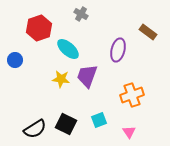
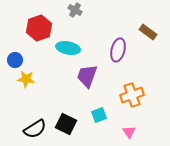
gray cross: moved 6 px left, 4 px up
cyan ellipse: moved 1 px up; rotated 30 degrees counterclockwise
yellow star: moved 35 px left
cyan square: moved 5 px up
